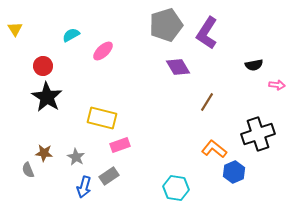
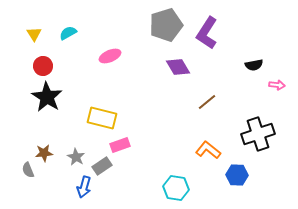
yellow triangle: moved 19 px right, 5 px down
cyan semicircle: moved 3 px left, 2 px up
pink ellipse: moved 7 px right, 5 px down; rotated 20 degrees clockwise
brown line: rotated 18 degrees clockwise
orange L-shape: moved 6 px left, 1 px down
brown star: rotated 12 degrees counterclockwise
blue hexagon: moved 3 px right, 3 px down; rotated 25 degrees clockwise
gray rectangle: moved 7 px left, 10 px up
